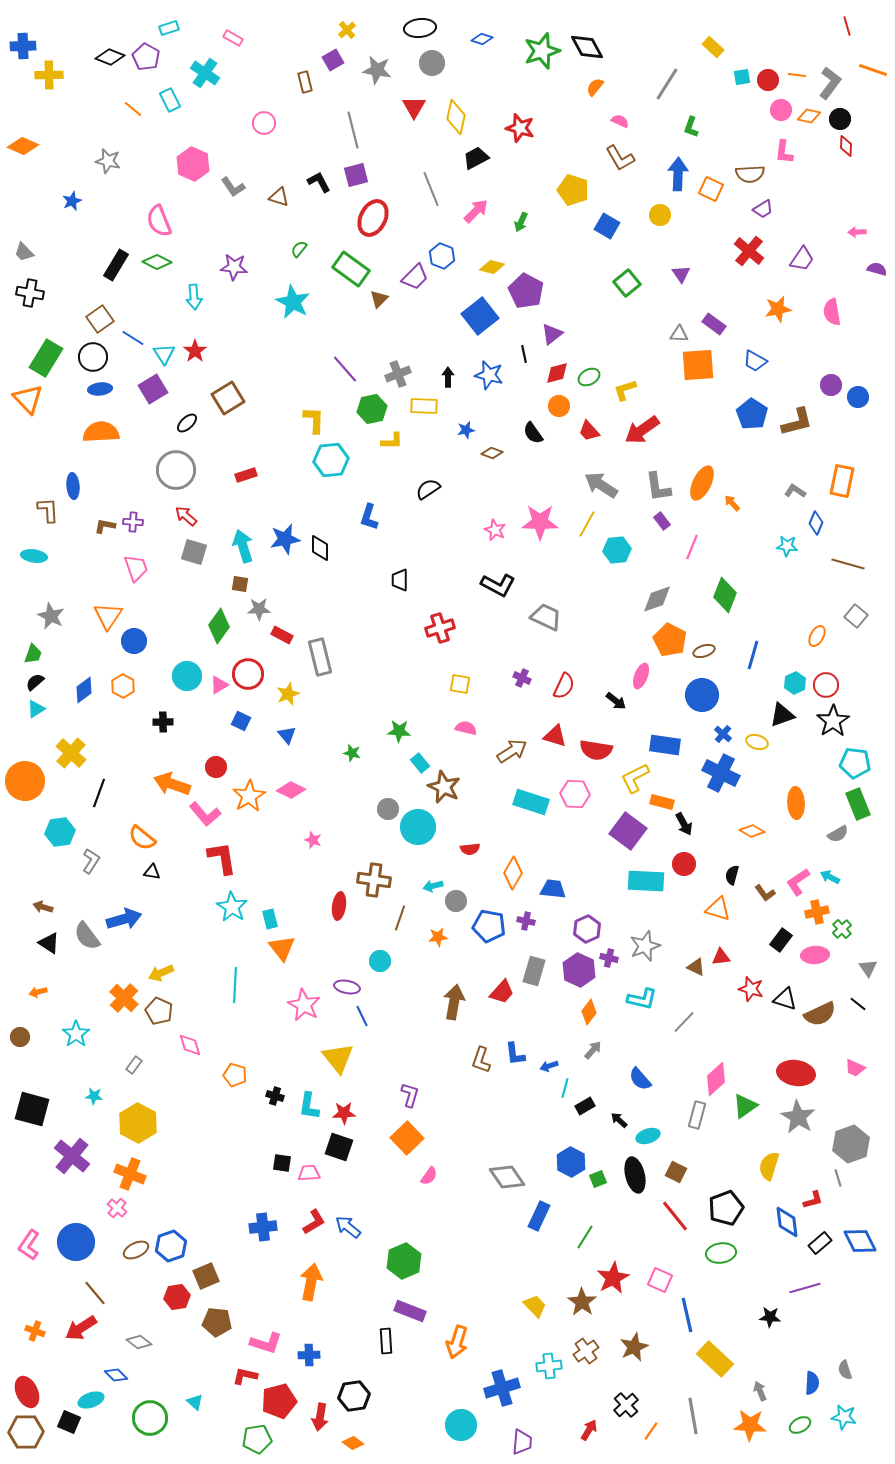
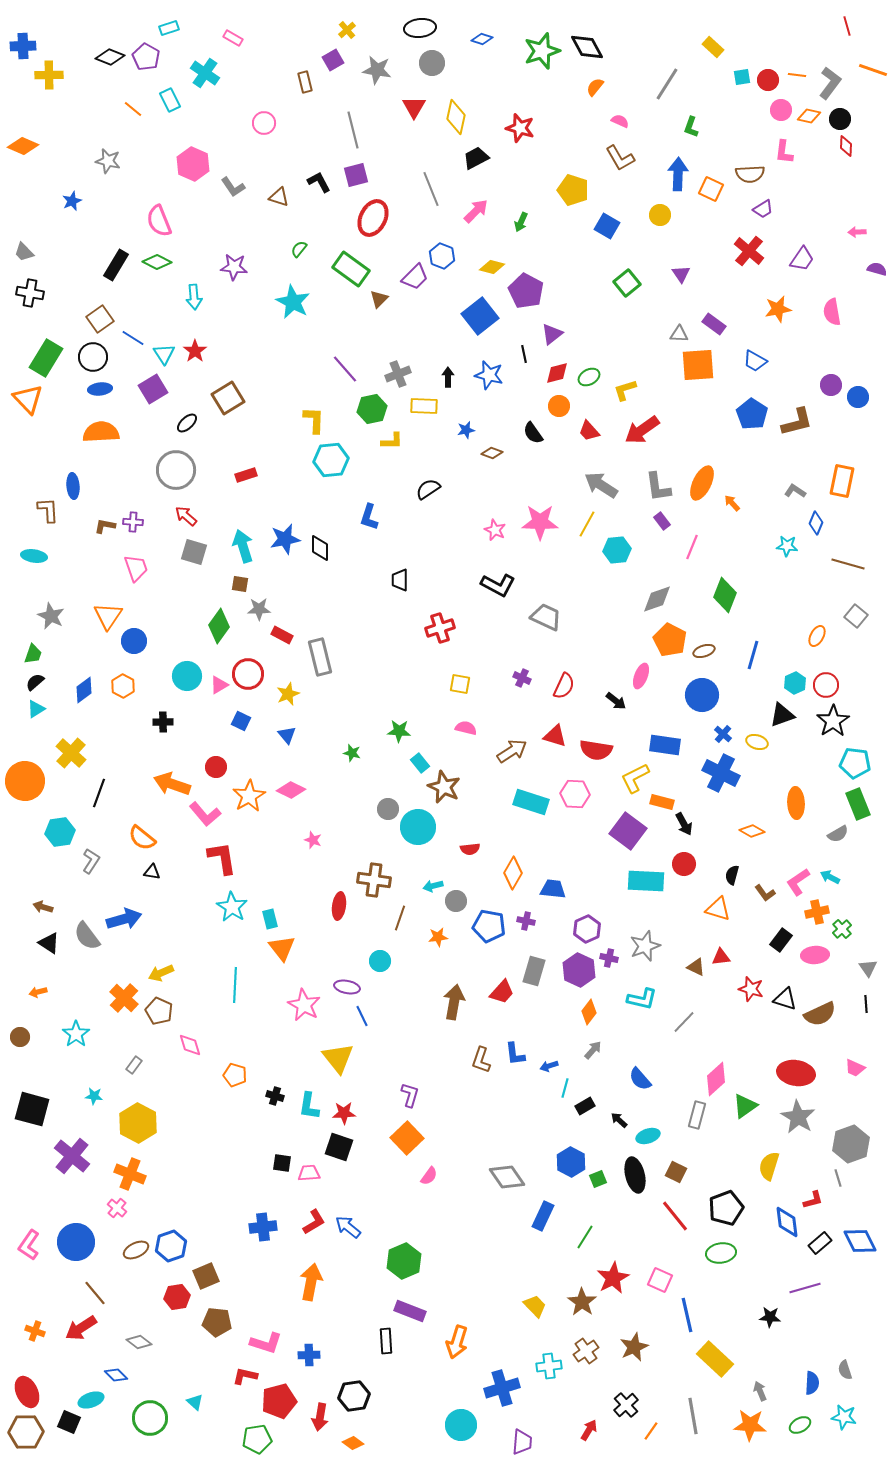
black line at (858, 1004): moved 8 px right; rotated 48 degrees clockwise
blue rectangle at (539, 1216): moved 4 px right
